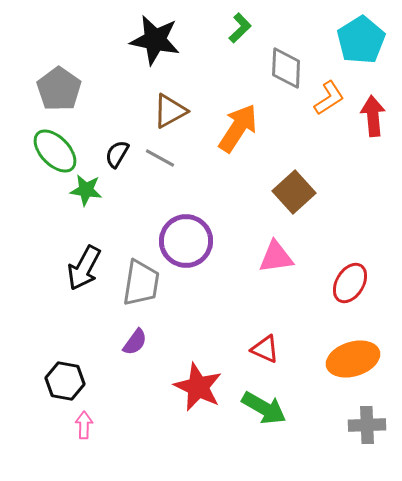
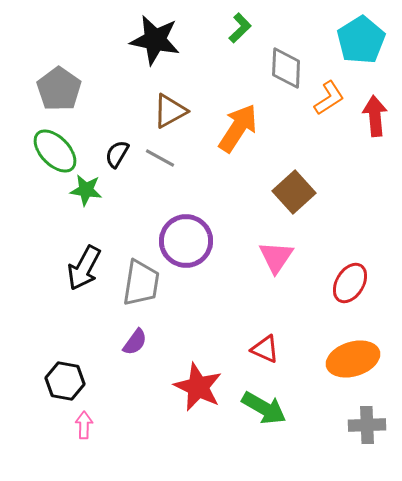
red arrow: moved 2 px right
pink triangle: rotated 48 degrees counterclockwise
